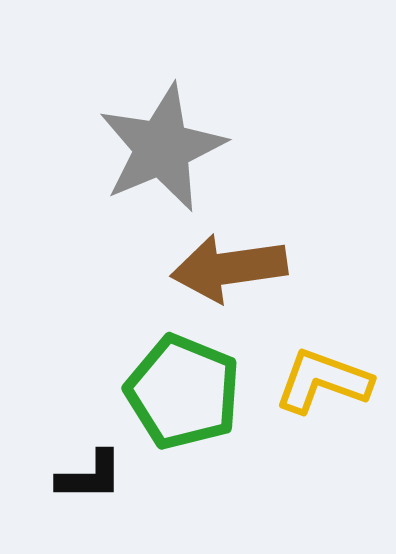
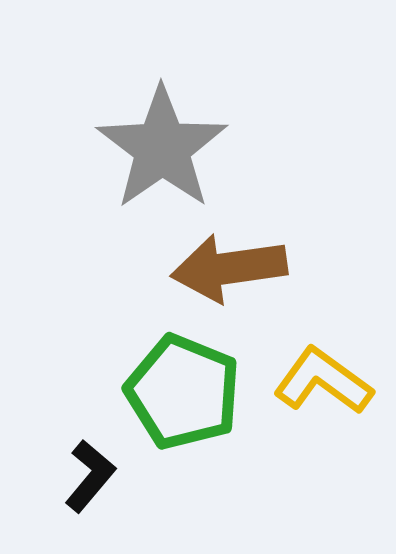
gray star: rotated 12 degrees counterclockwise
yellow L-shape: rotated 16 degrees clockwise
black L-shape: rotated 50 degrees counterclockwise
